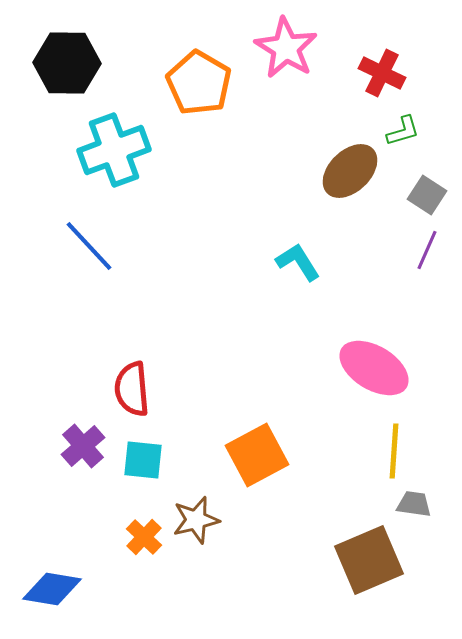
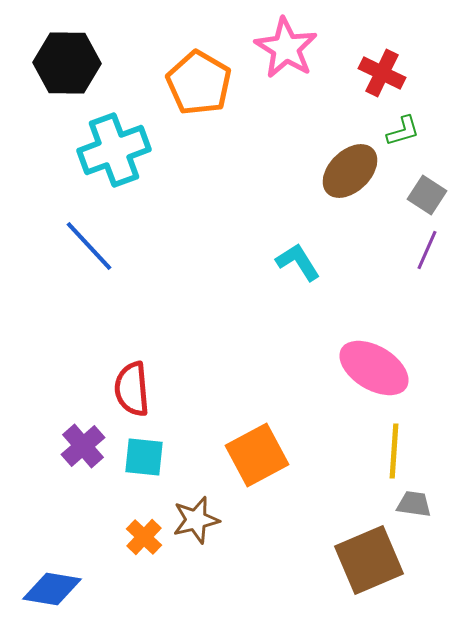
cyan square: moved 1 px right, 3 px up
